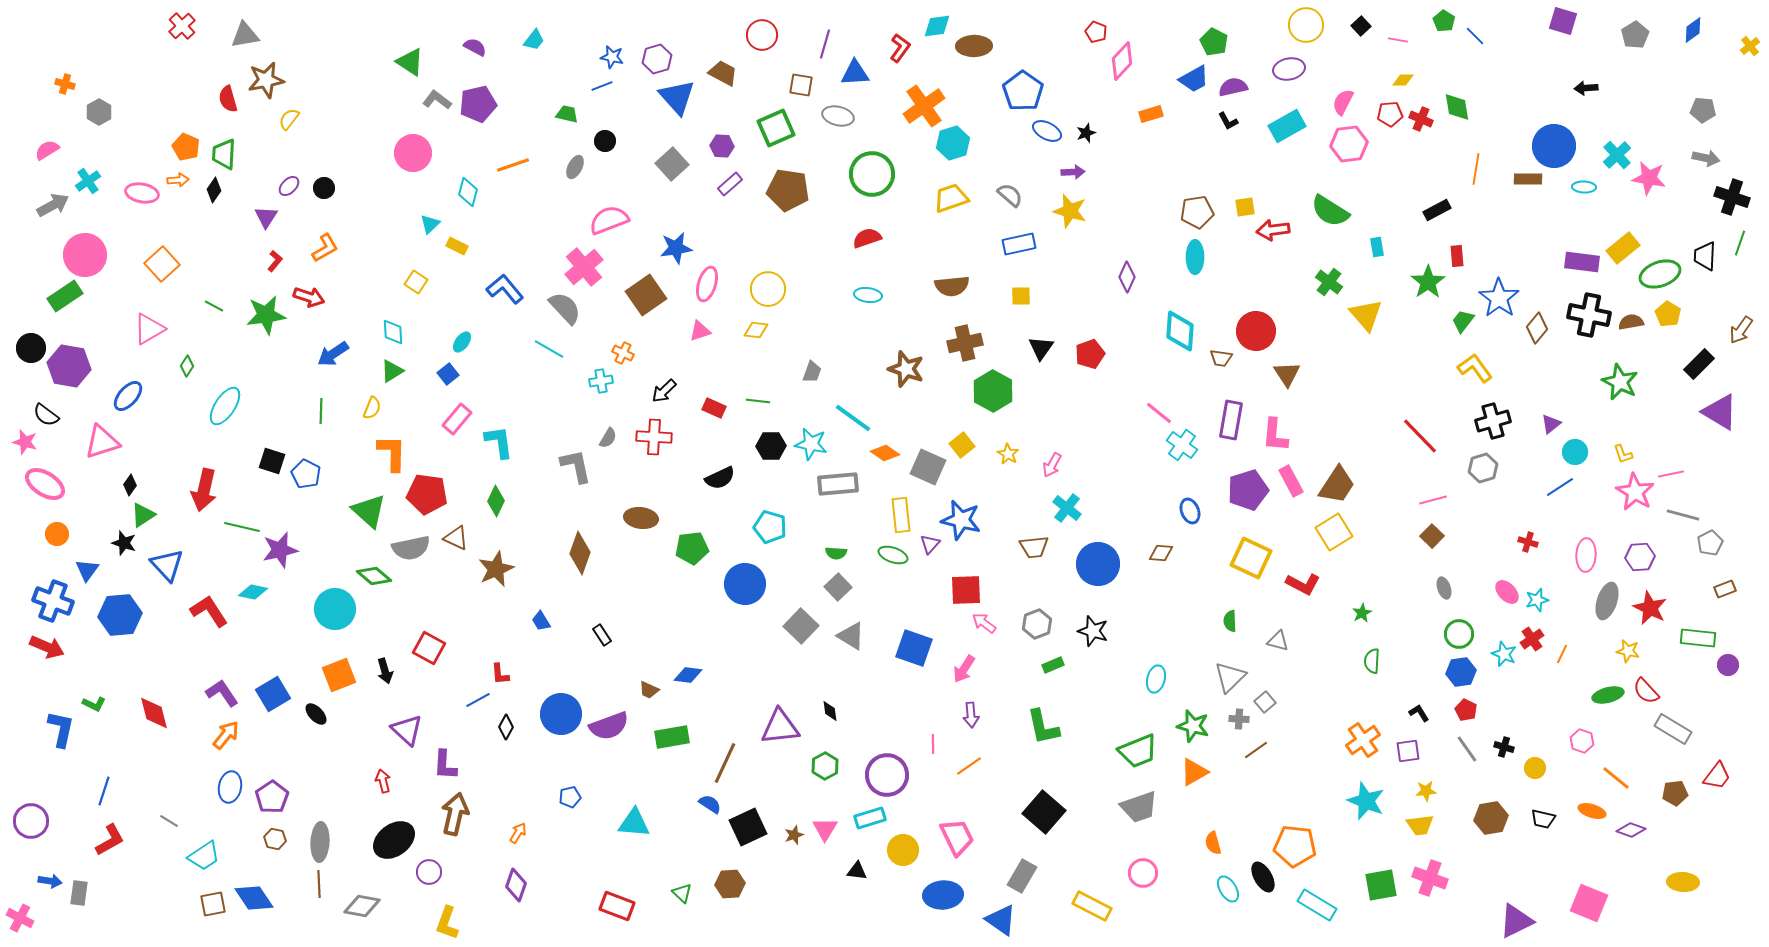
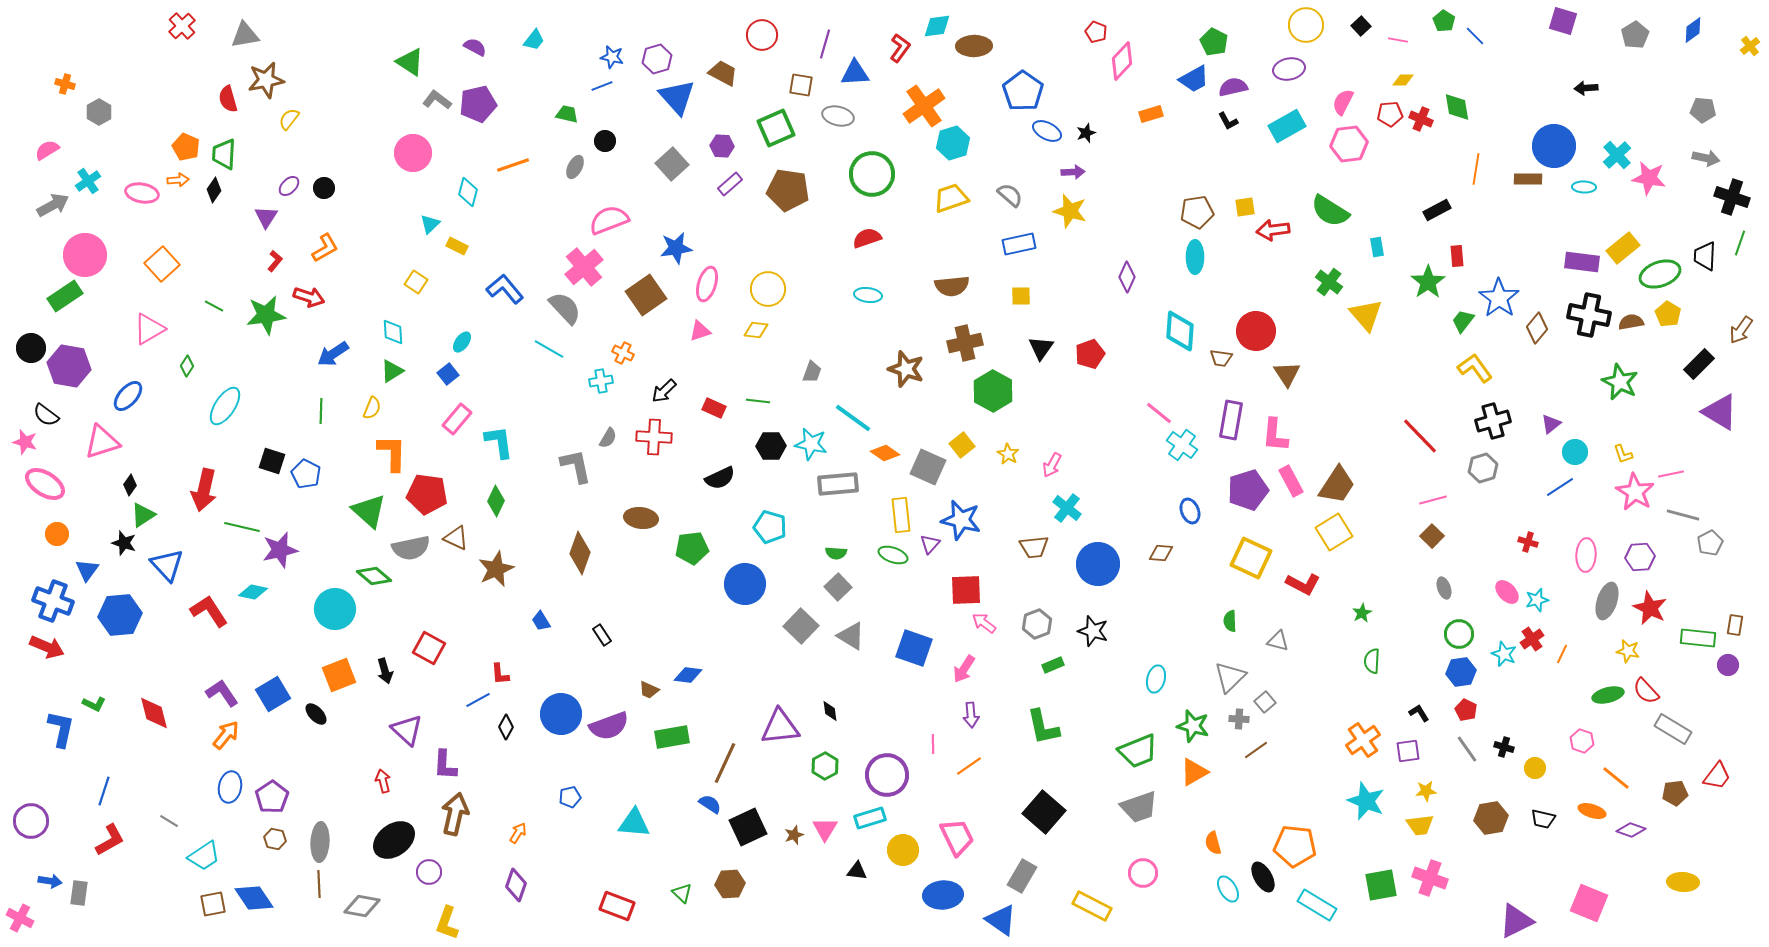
brown rectangle at (1725, 589): moved 10 px right, 36 px down; rotated 60 degrees counterclockwise
